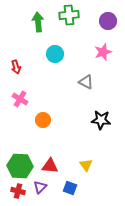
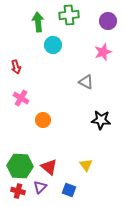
cyan circle: moved 2 px left, 9 px up
pink cross: moved 1 px right, 1 px up
red triangle: moved 1 px left, 1 px down; rotated 36 degrees clockwise
blue square: moved 1 px left, 2 px down
